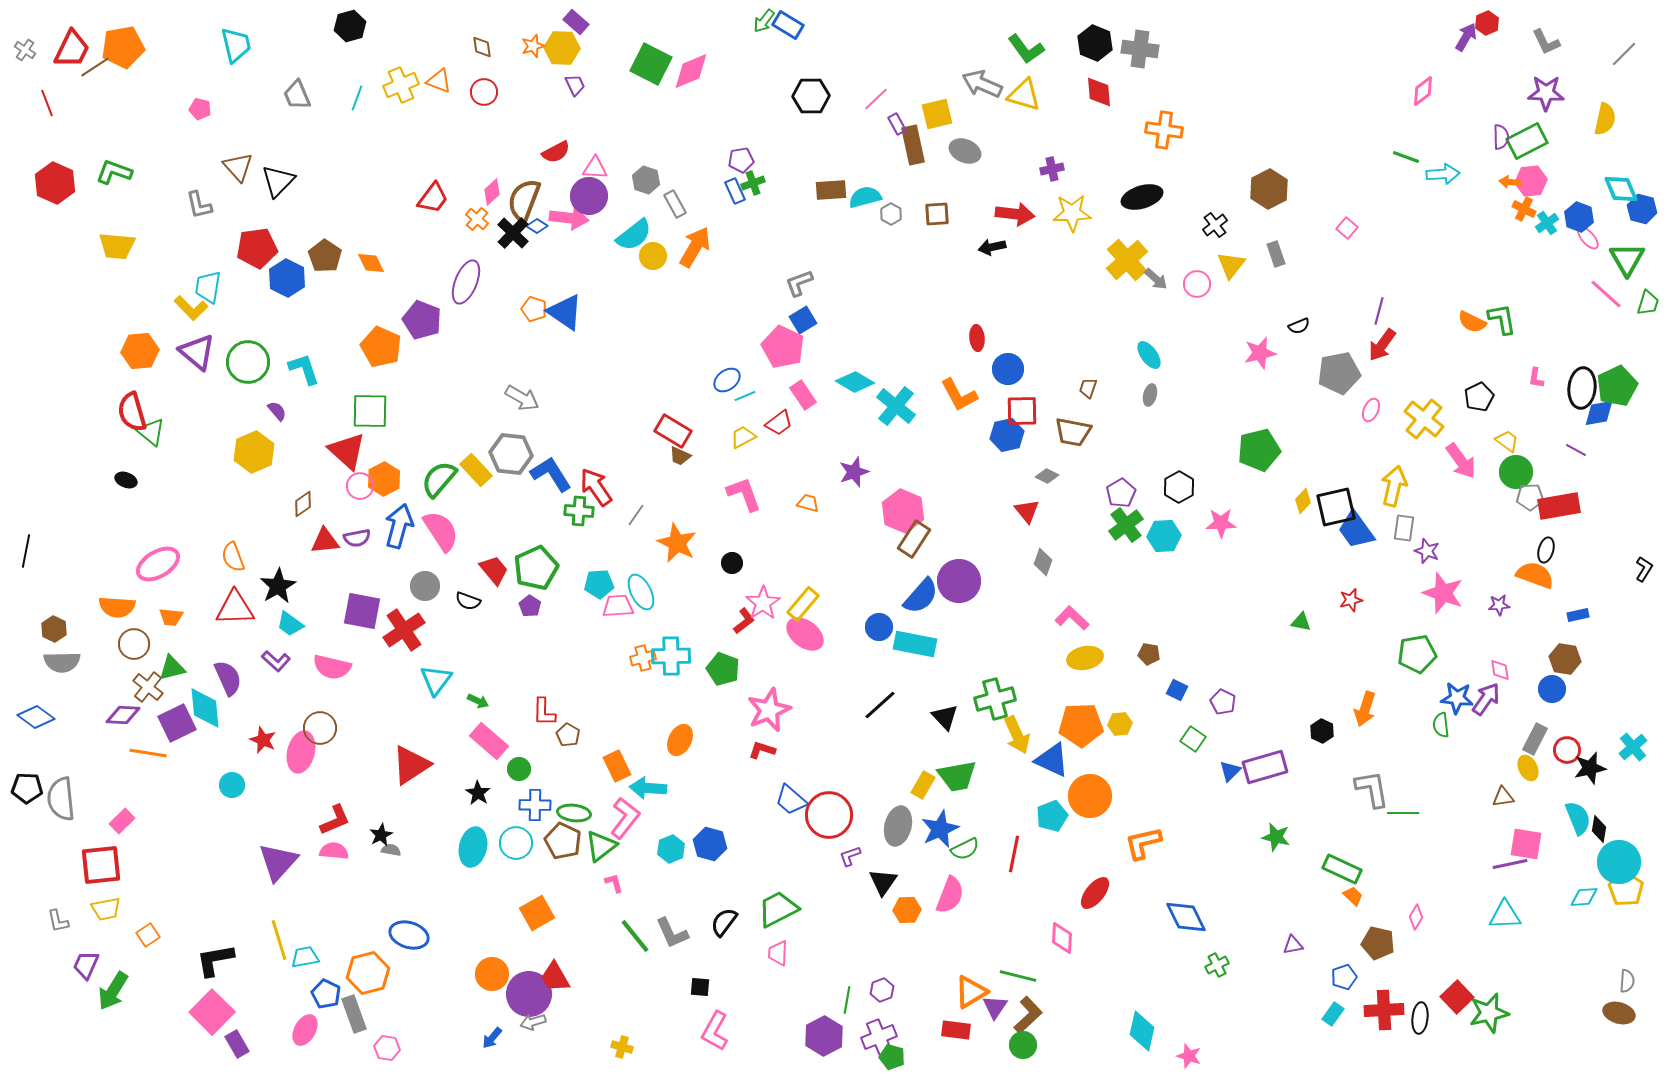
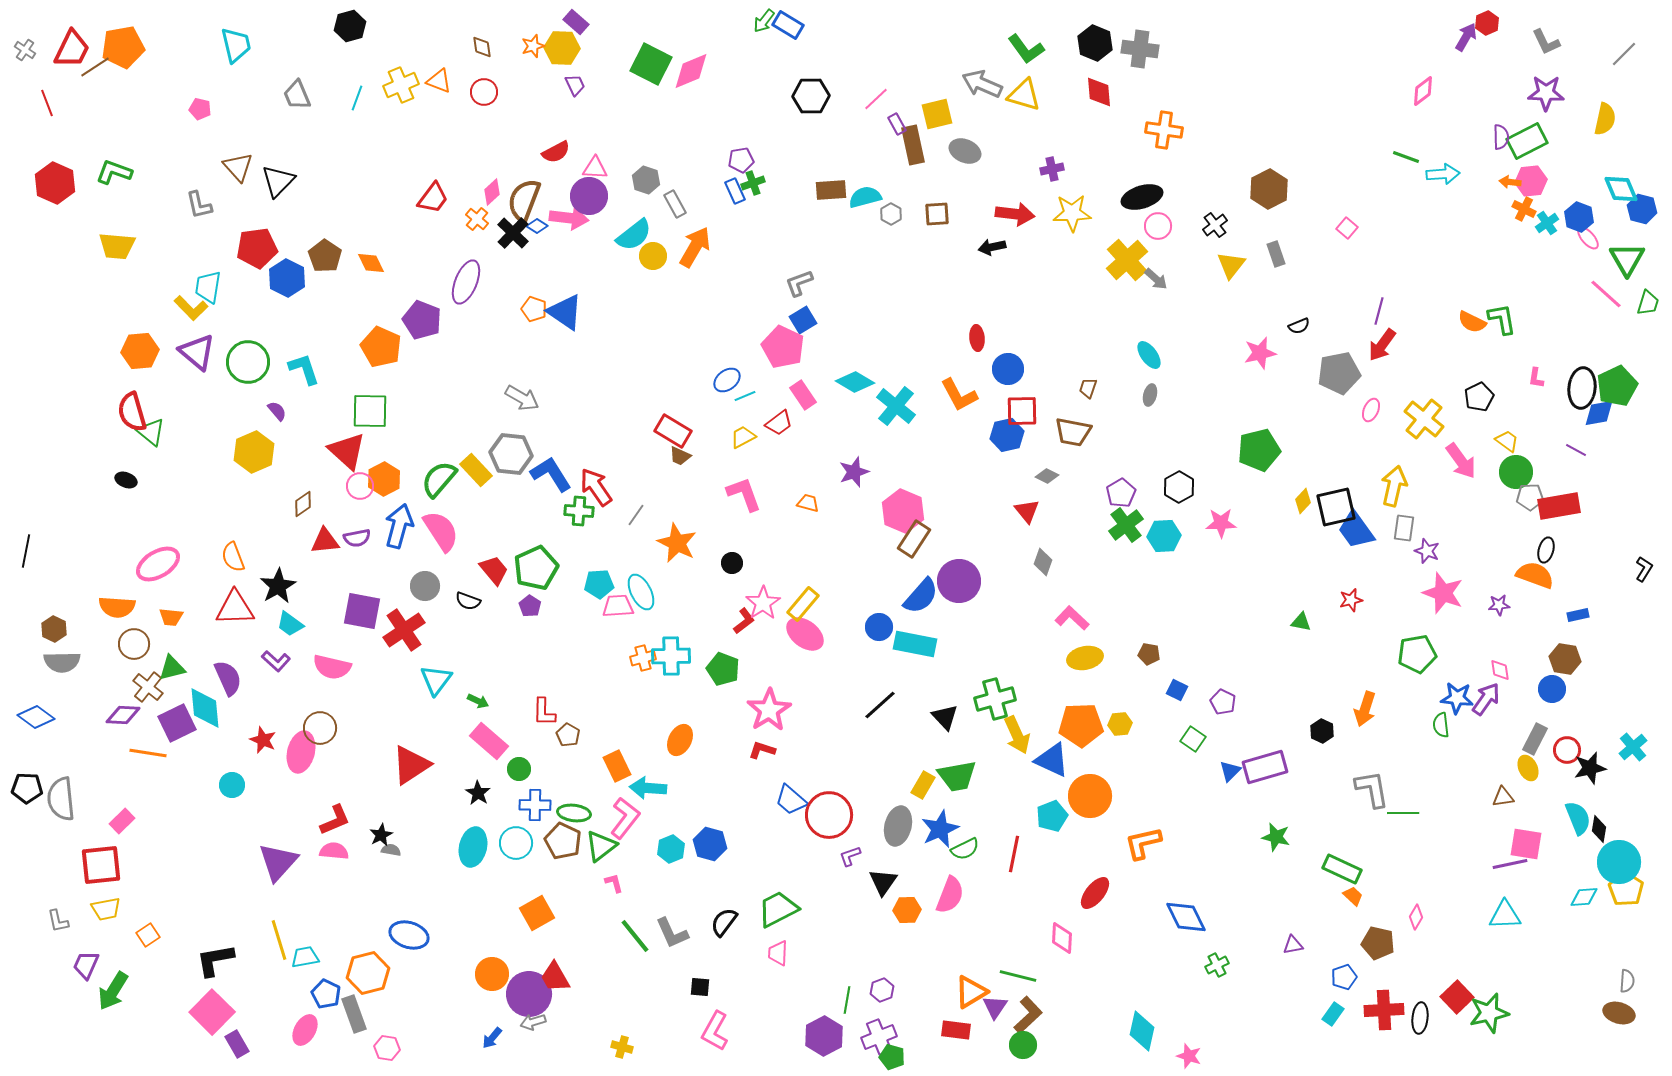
pink circle at (1197, 284): moved 39 px left, 58 px up
pink star at (769, 710): rotated 9 degrees counterclockwise
